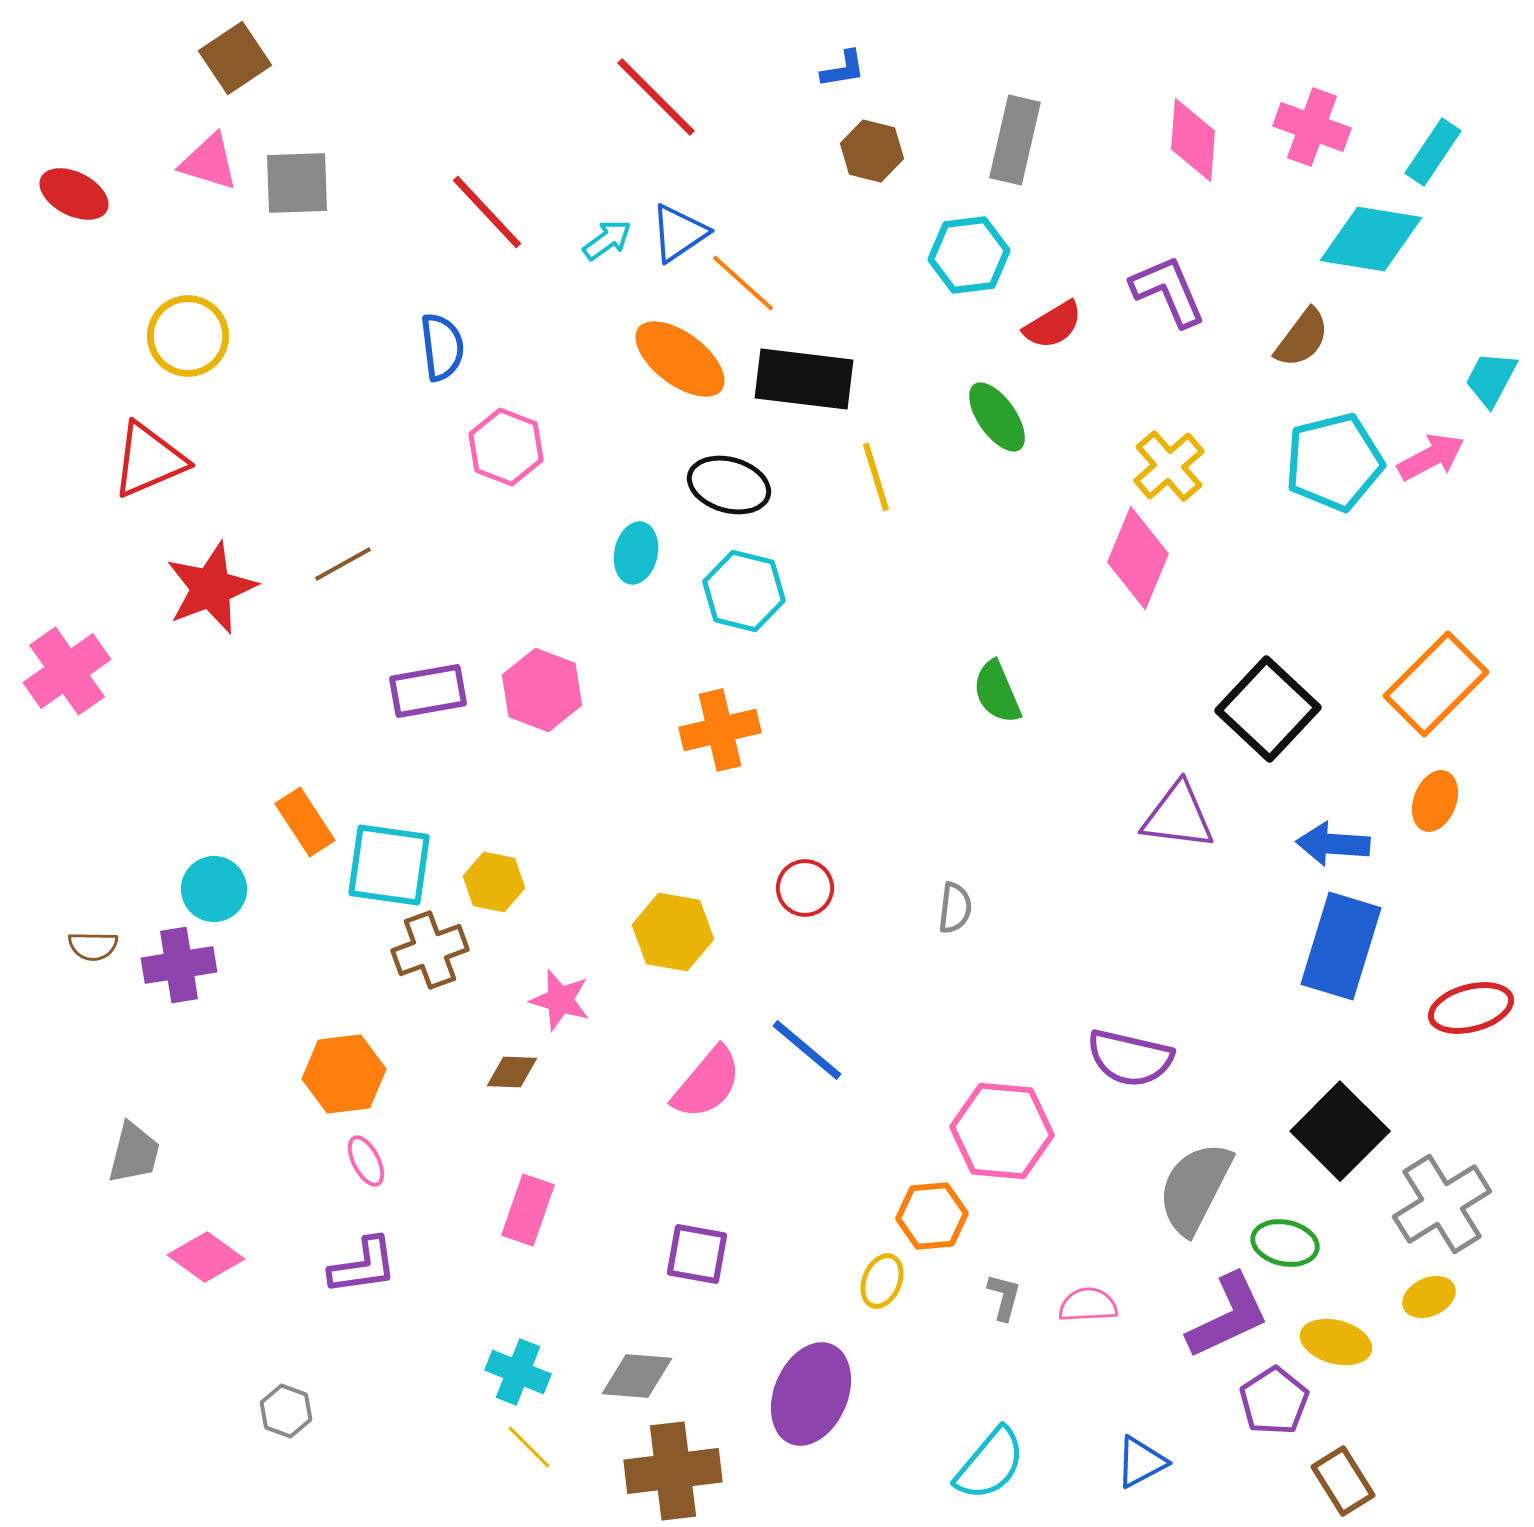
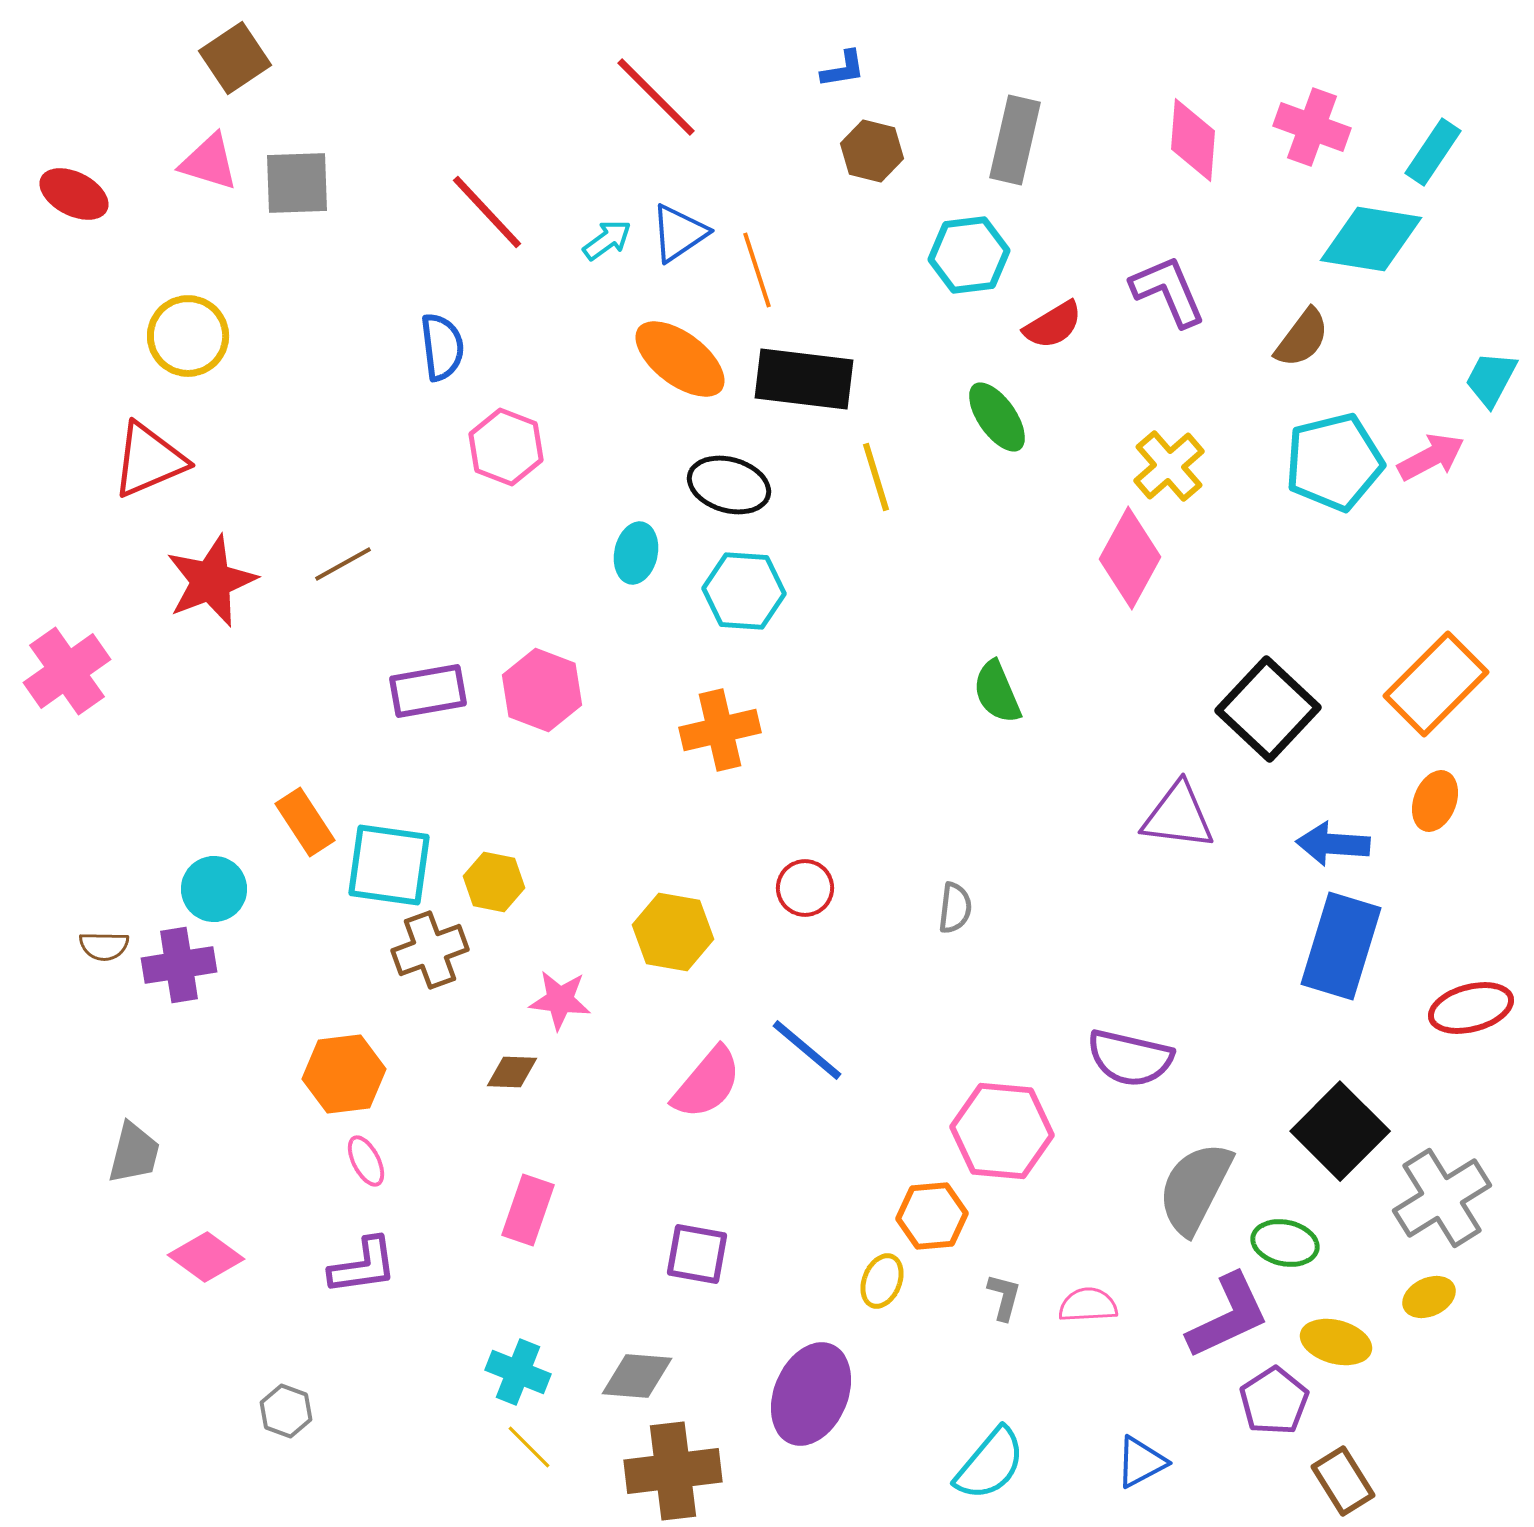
orange line at (743, 283): moved 14 px right, 13 px up; rotated 30 degrees clockwise
pink diamond at (1138, 558): moved 8 px left; rotated 6 degrees clockwise
red star at (211, 588): moved 7 px up
cyan hexagon at (744, 591): rotated 10 degrees counterclockwise
brown semicircle at (93, 946): moved 11 px right
pink star at (560, 1000): rotated 10 degrees counterclockwise
gray cross at (1442, 1204): moved 6 px up
